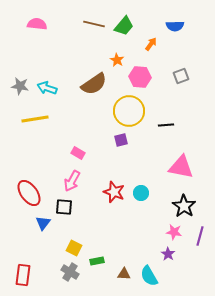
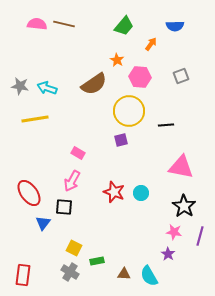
brown line: moved 30 px left
